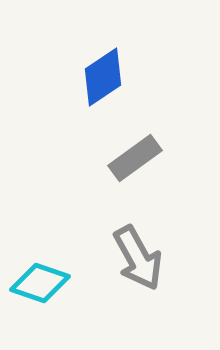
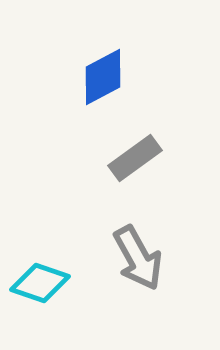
blue diamond: rotated 6 degrees clockwise
